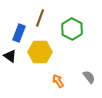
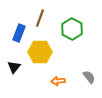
black triangle: moved 4 px right, 11 px down; rotated 32 degrees clockwise
orange arrow: rotated 64 degrees counterclockwise
